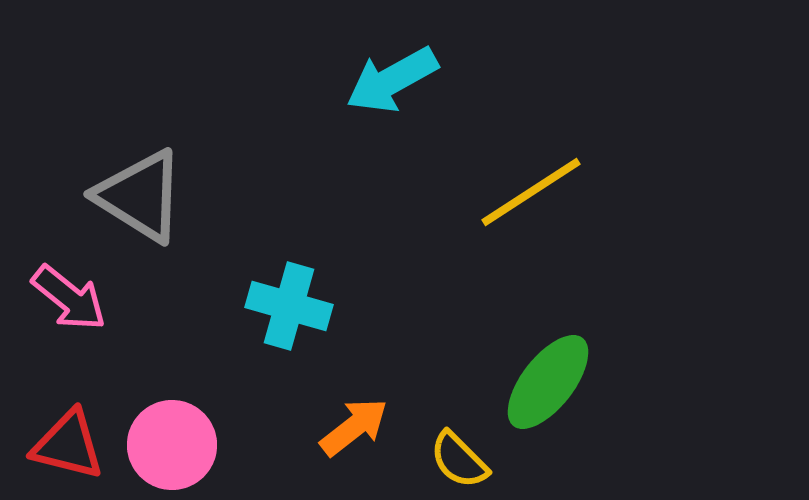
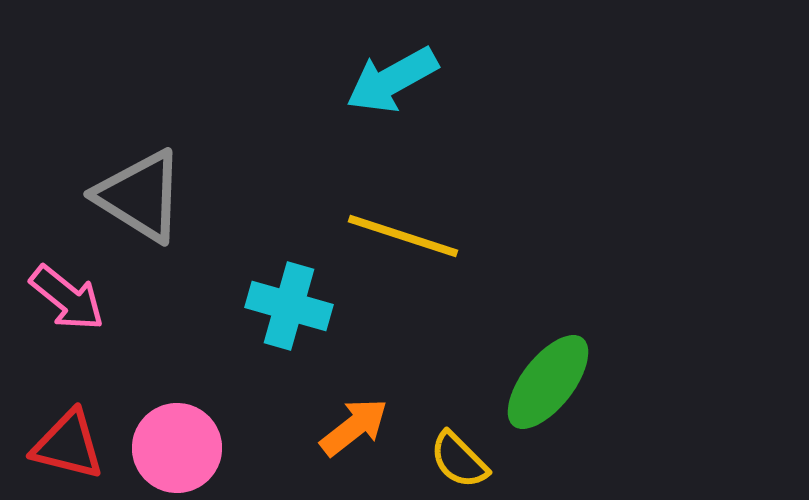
yellow line: moved 128 px left, 44 px down; rotated 51 degrees clockwise
pink arrow: moved 2 px left
pink circle: moved 5 px right, 3 px down
